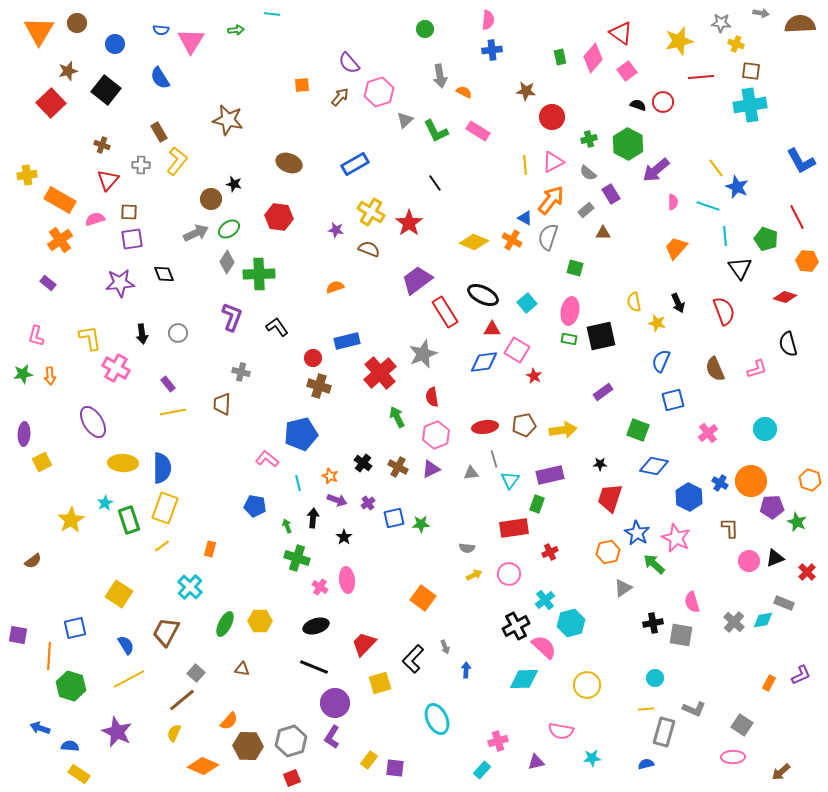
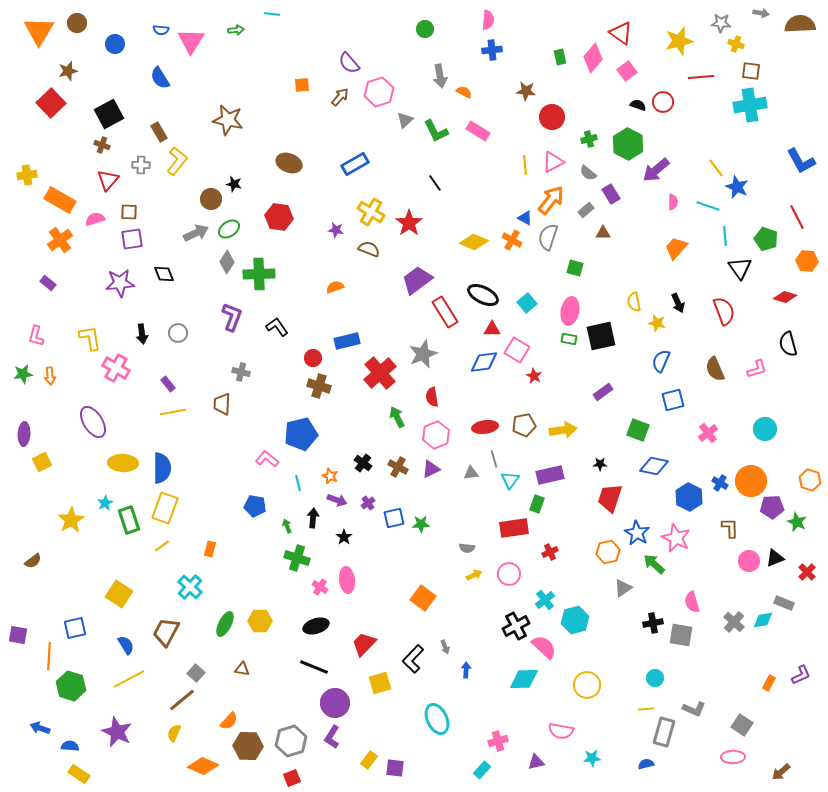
black square at (106, 90): moved 3 px right, 24 px down; rotated 24 degrees clockwise
cyan hexagon at (571, 623): moved 4 px right, 3 px up
